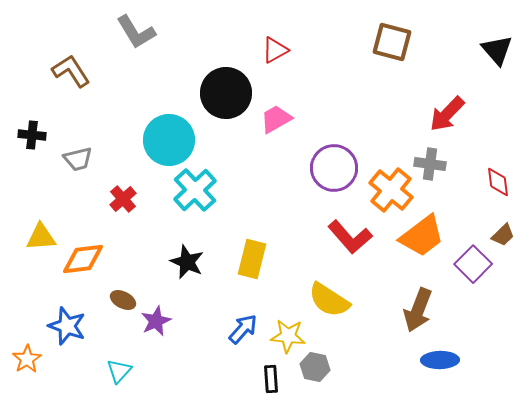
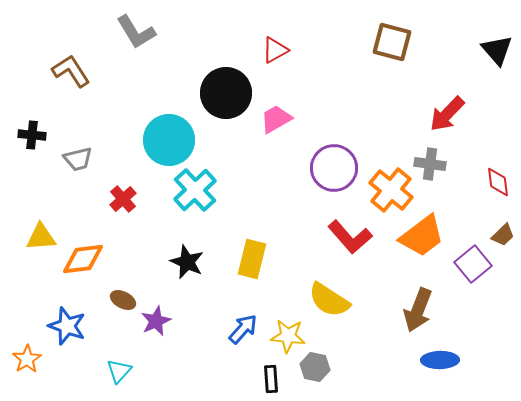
purple square: rotated 6 degrees clockwise
